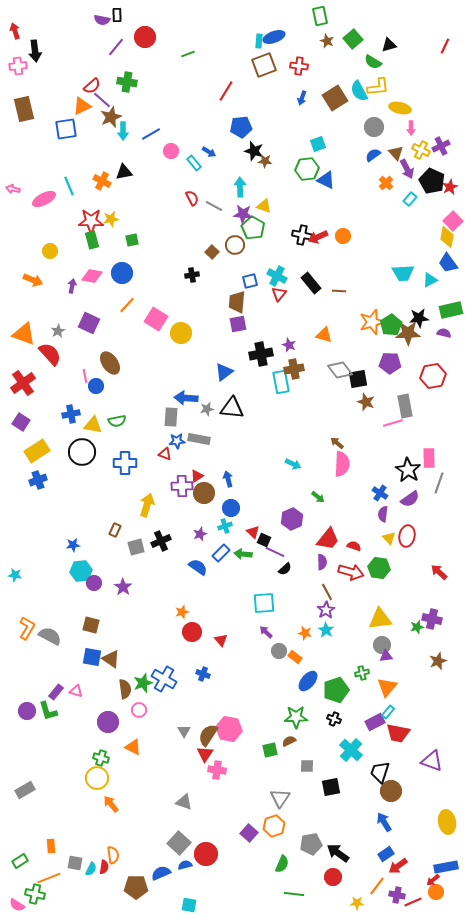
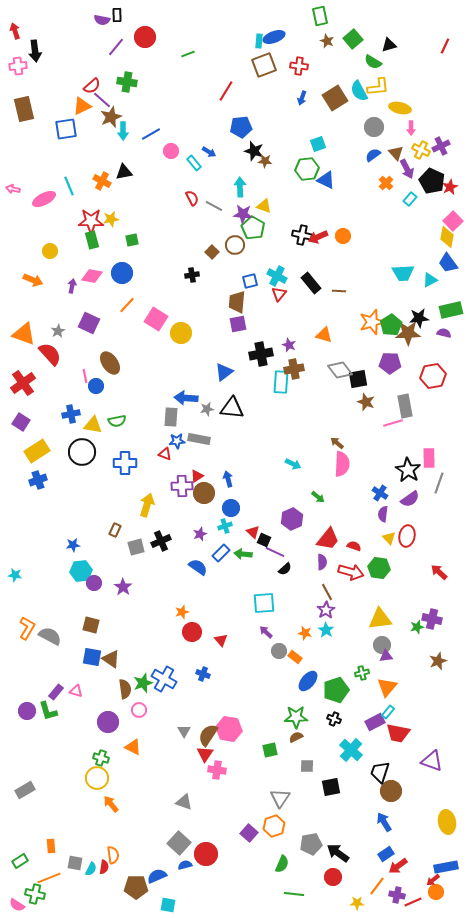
cyan rectangle at (281, 382): rotated 15 degrees clockwise
brown semicircle at (289, 741): moved 7 px right, 4 px up
blue semicircle at (161, 873): moved 4 px left, 3 px down
cyan square at (189, 905): moved 21 px left
